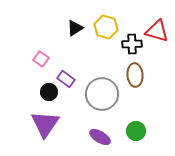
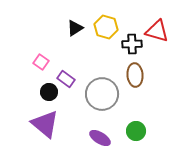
pink square: moved 3 px down
purple triangle: rotated 24 degrees counterclockwise
purple ellipse: moved 1 px down
